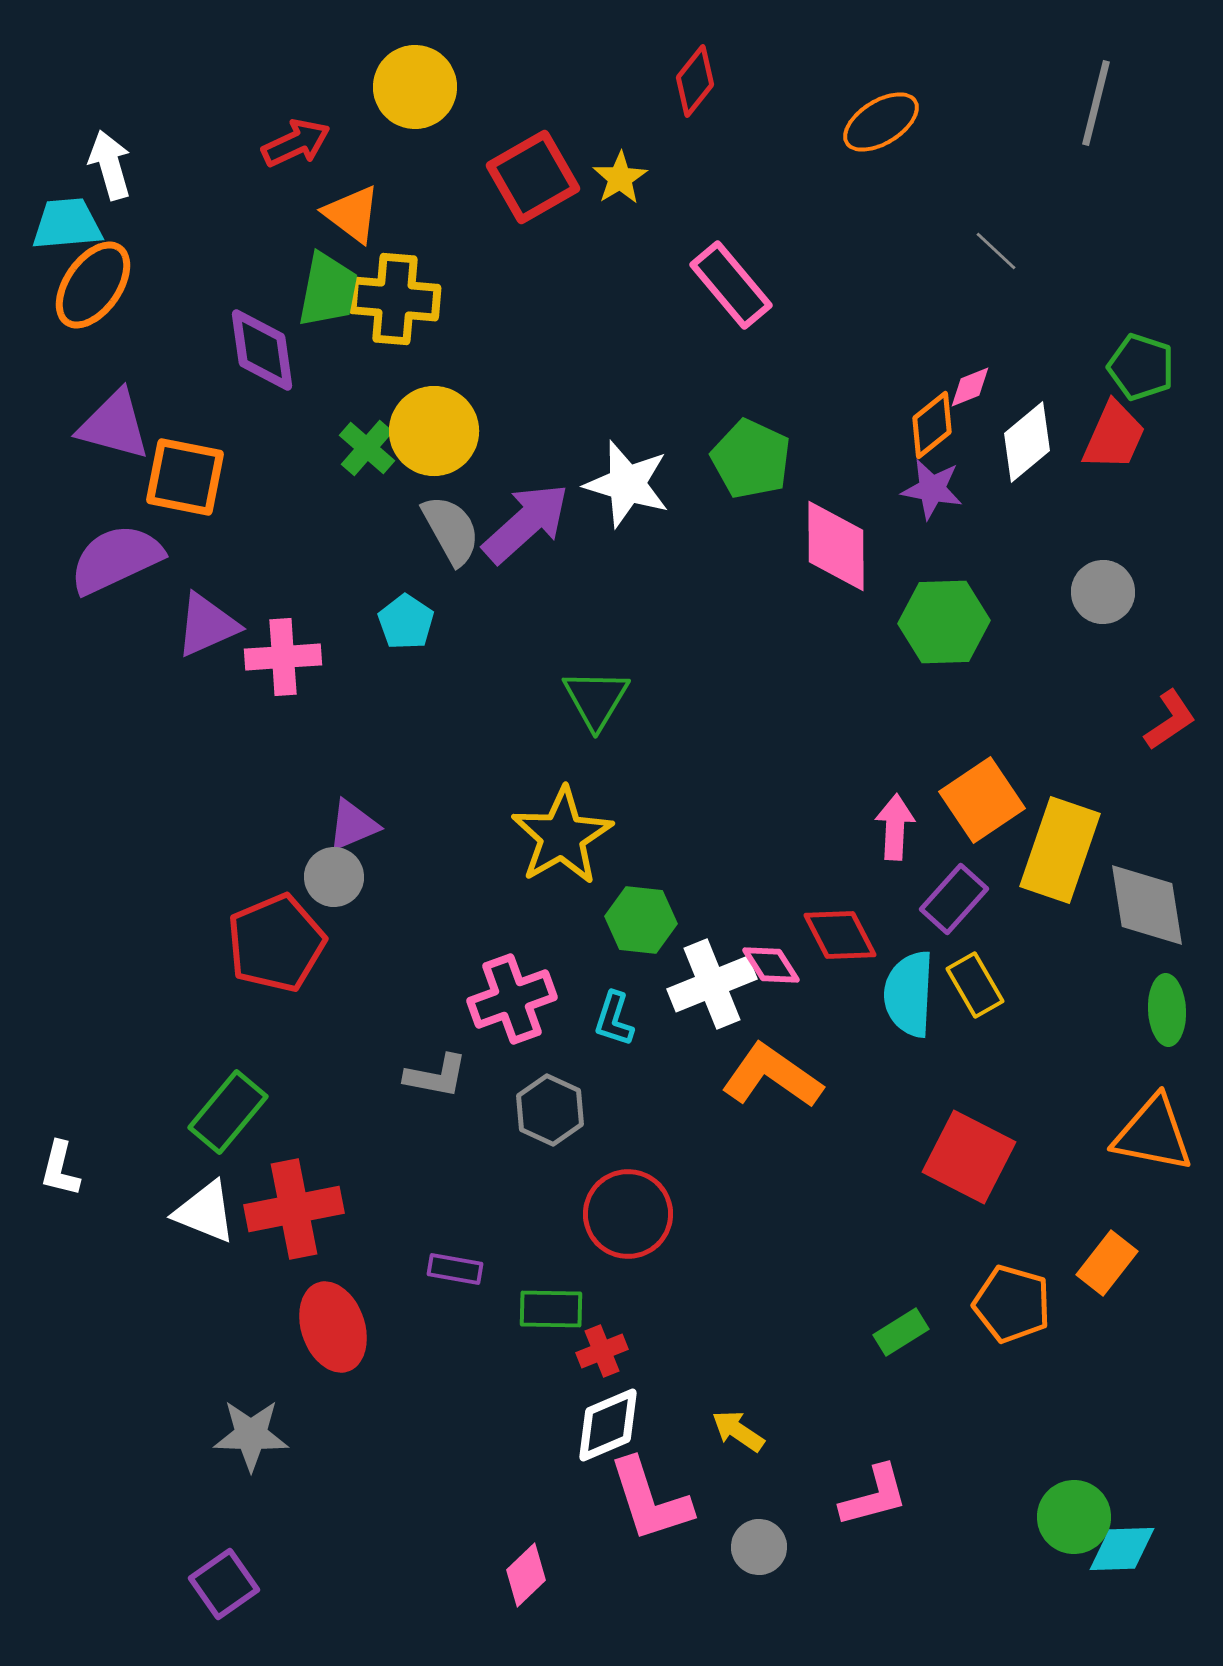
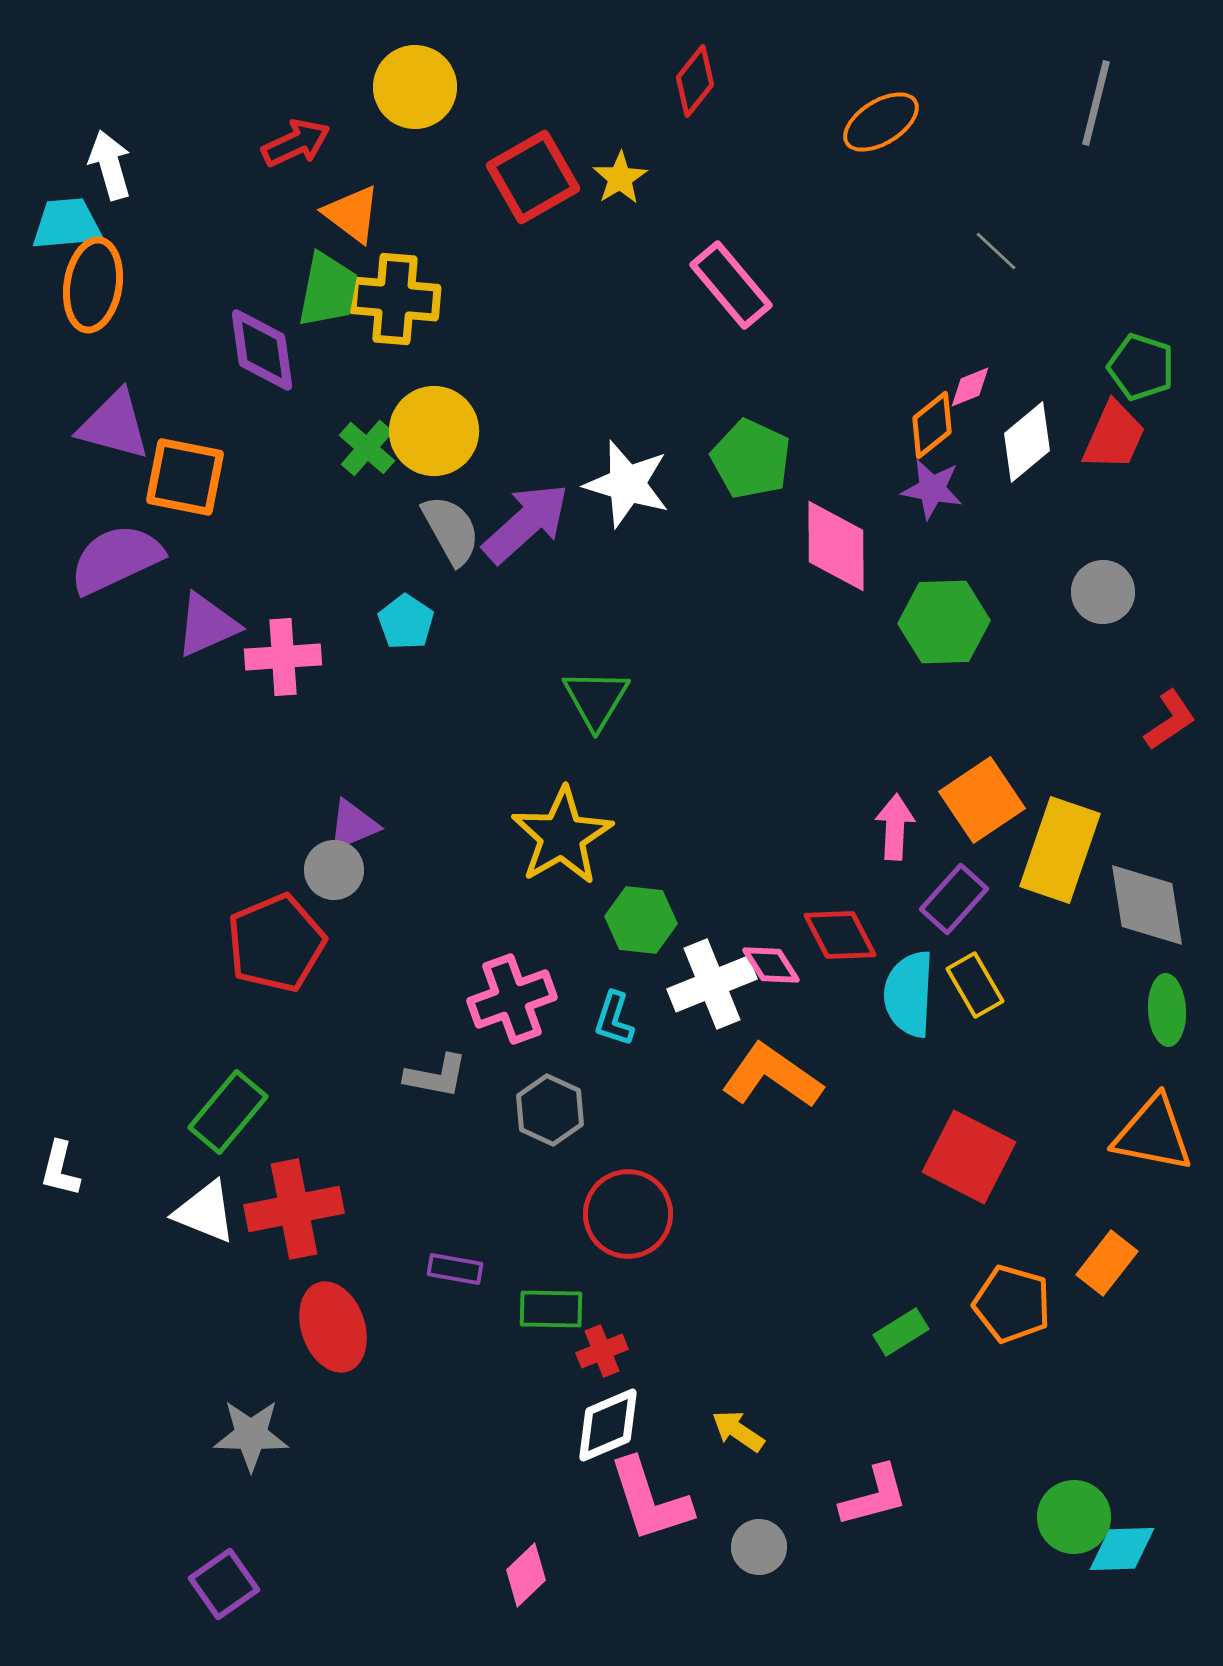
orange ellipse at (93, 285): rotated 26 degrees counterclockwise
gray circle at (334, 877): moved 7 px up
